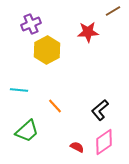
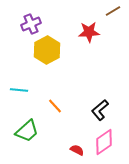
red star: moved 1 px right
red semicircle: moved 3 px down
